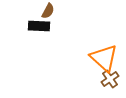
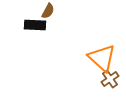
black rectangle: moved 4 px left, 1 px up
orange triangle: moved 2 px left
